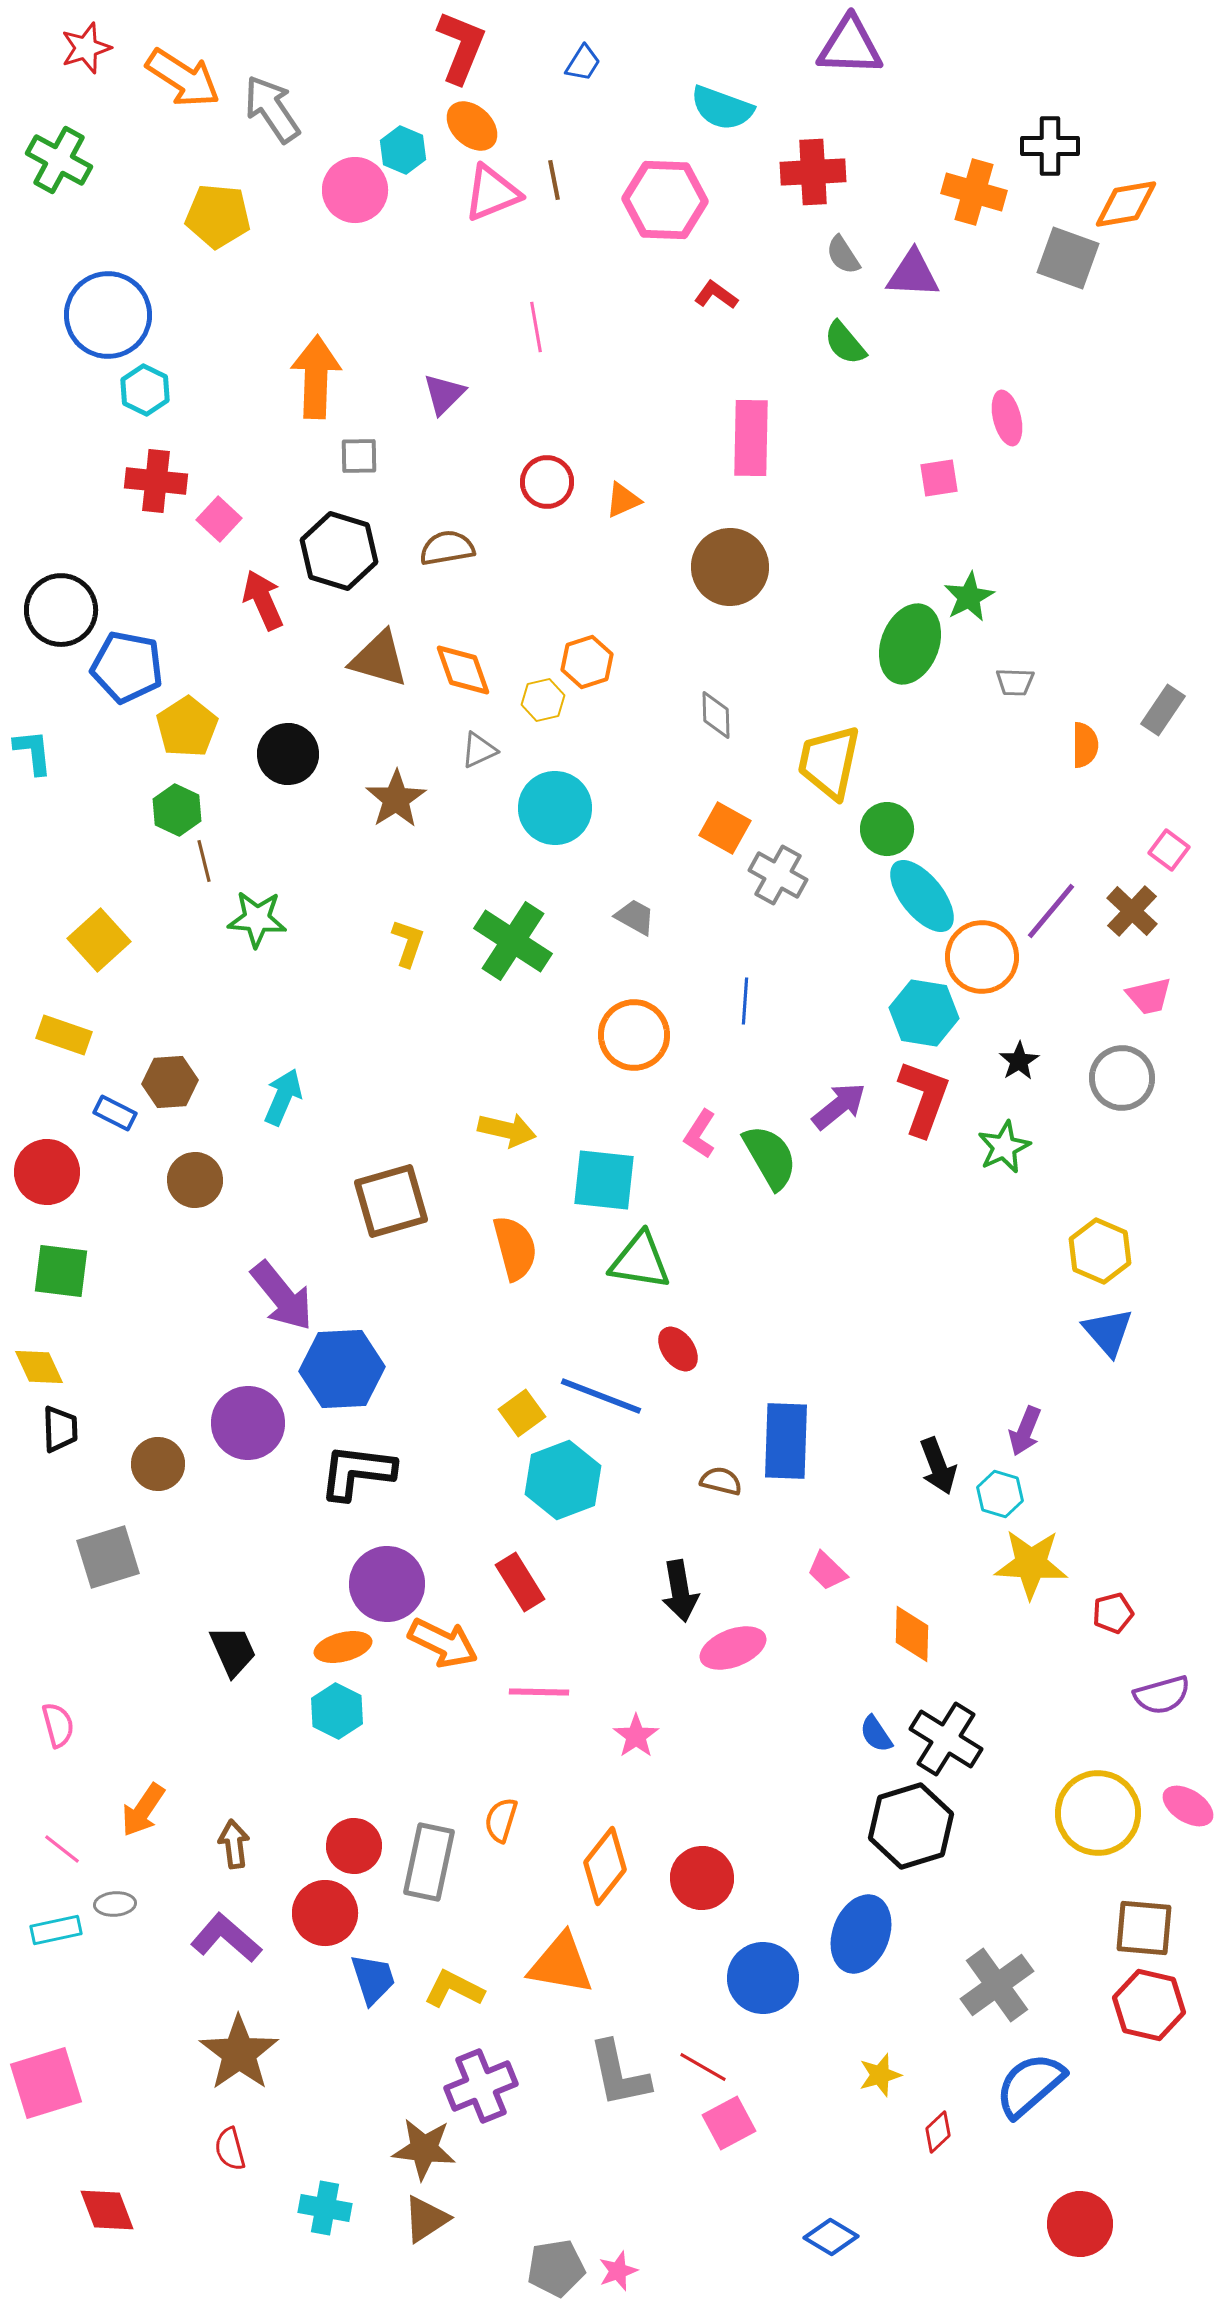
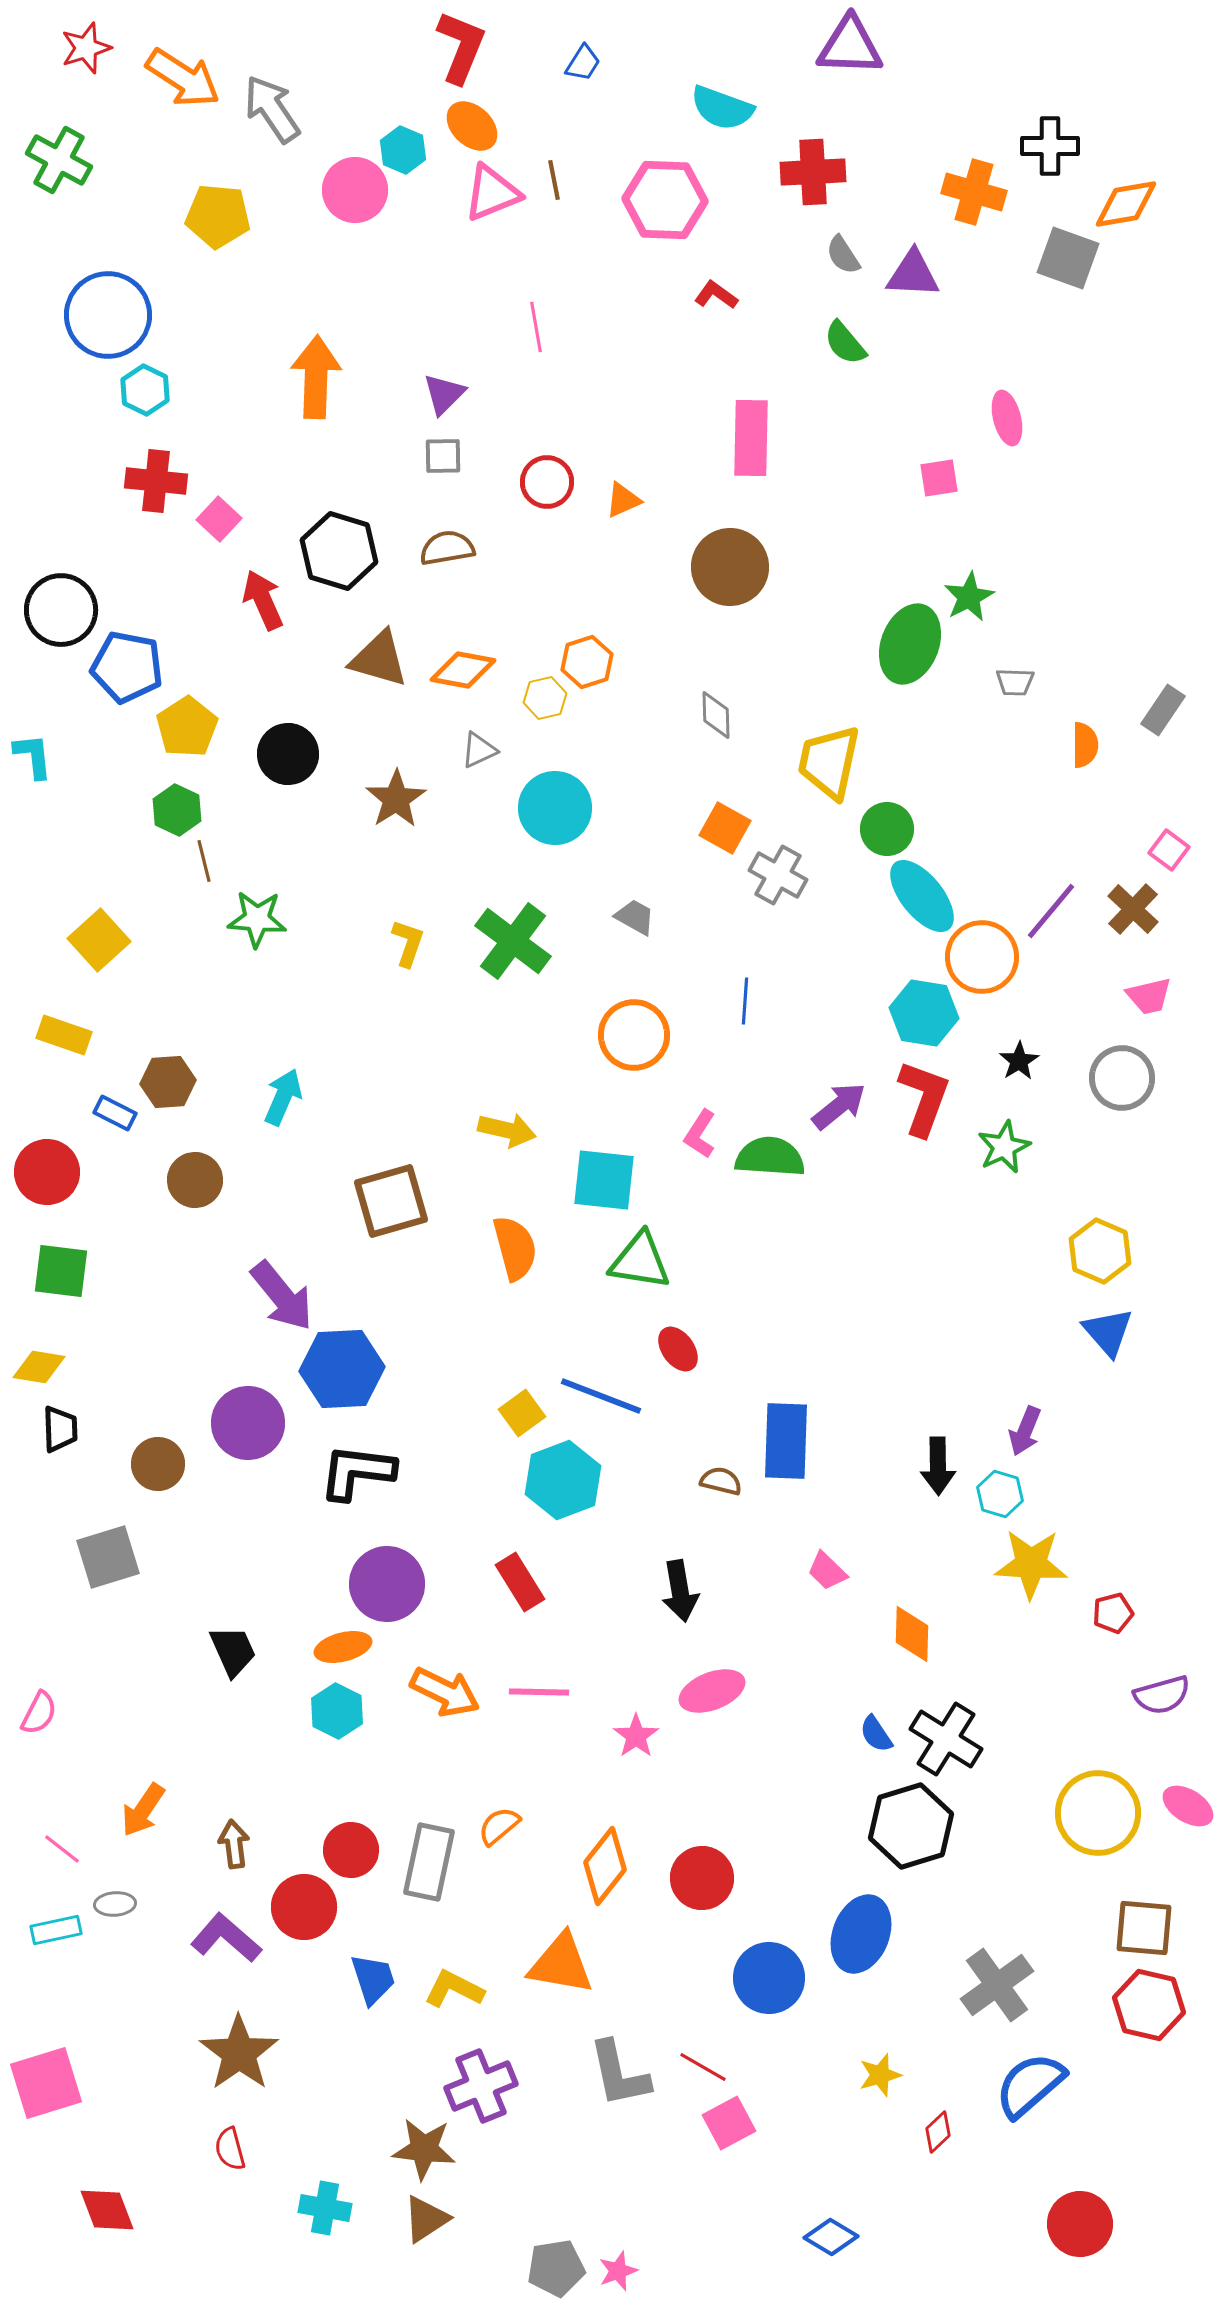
gray square at (359, 456): moved 84 px right
orange diamond at (463, 670): rotated 60 degrees counterclockwise
yellow hexagon at (543, 700): moved 2 px right, 2 px up
cyan L-shape at (33, 752): moved 4 px down
brown cross at (1132, 911): moved 1 px right, 2 px up
green cross at (513, 941): rotated 4 degrees clockwise
brown hexagon at (170, 1082): moved 2 px left
green semicircle at (770, 1157): rotated 56 degrees counterclockwise
yellow diamond at (39, 1367): rotated 56 degrees counterclockwise
black arrow at (938, 1466): rotated 20 degrees clockwise
orange arrow at (443, 1643): moved 2 px right, 49 px down
pink ellipse at (733, 1648): moved 21 px left, 43 px down
pink semicircle at (58, 1725): moved 19 px left, 12 px up; rotated 42 degrees clockwise
orange semicircle at (501, 1820): moved 2 px left, 6 px down; rotated 33 degrees clockwise
red circle at (354, 1846): moved 3 px left, 4 px down
red circle at (325, 1913): moved 21 px left, 6 px up
blue circle at (763, 1978): moved 6 px right
